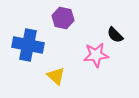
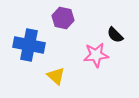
blue cross: moved 1 px right
